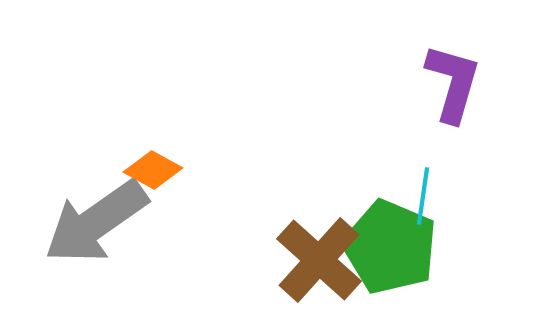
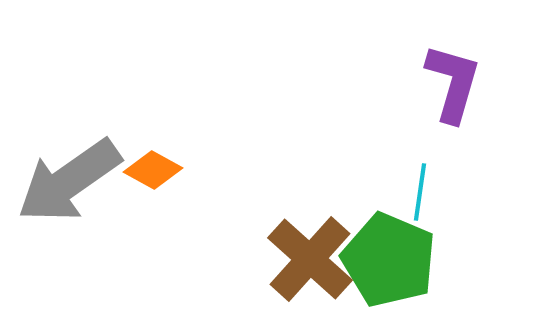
cyan line: moved 3 px left, 4 px up
gray arrow: moved 27 px left, 41 px up
green pentagon: moved 1 px left, 13 px down
brown cross: moved 9 px left, 1 px up
